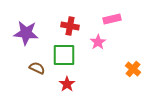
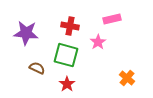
green square: moved 2 px right; rotated 15 degrees clockwise
orange cross: moved 6 px left, 9 px down
